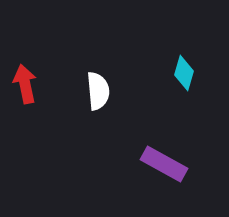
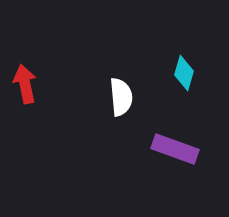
white semicircle: moved 23 px right, 6 px down
purple rectangle: moved 11 px right, 15 px up; rotated 9 degrees counterclockwise
